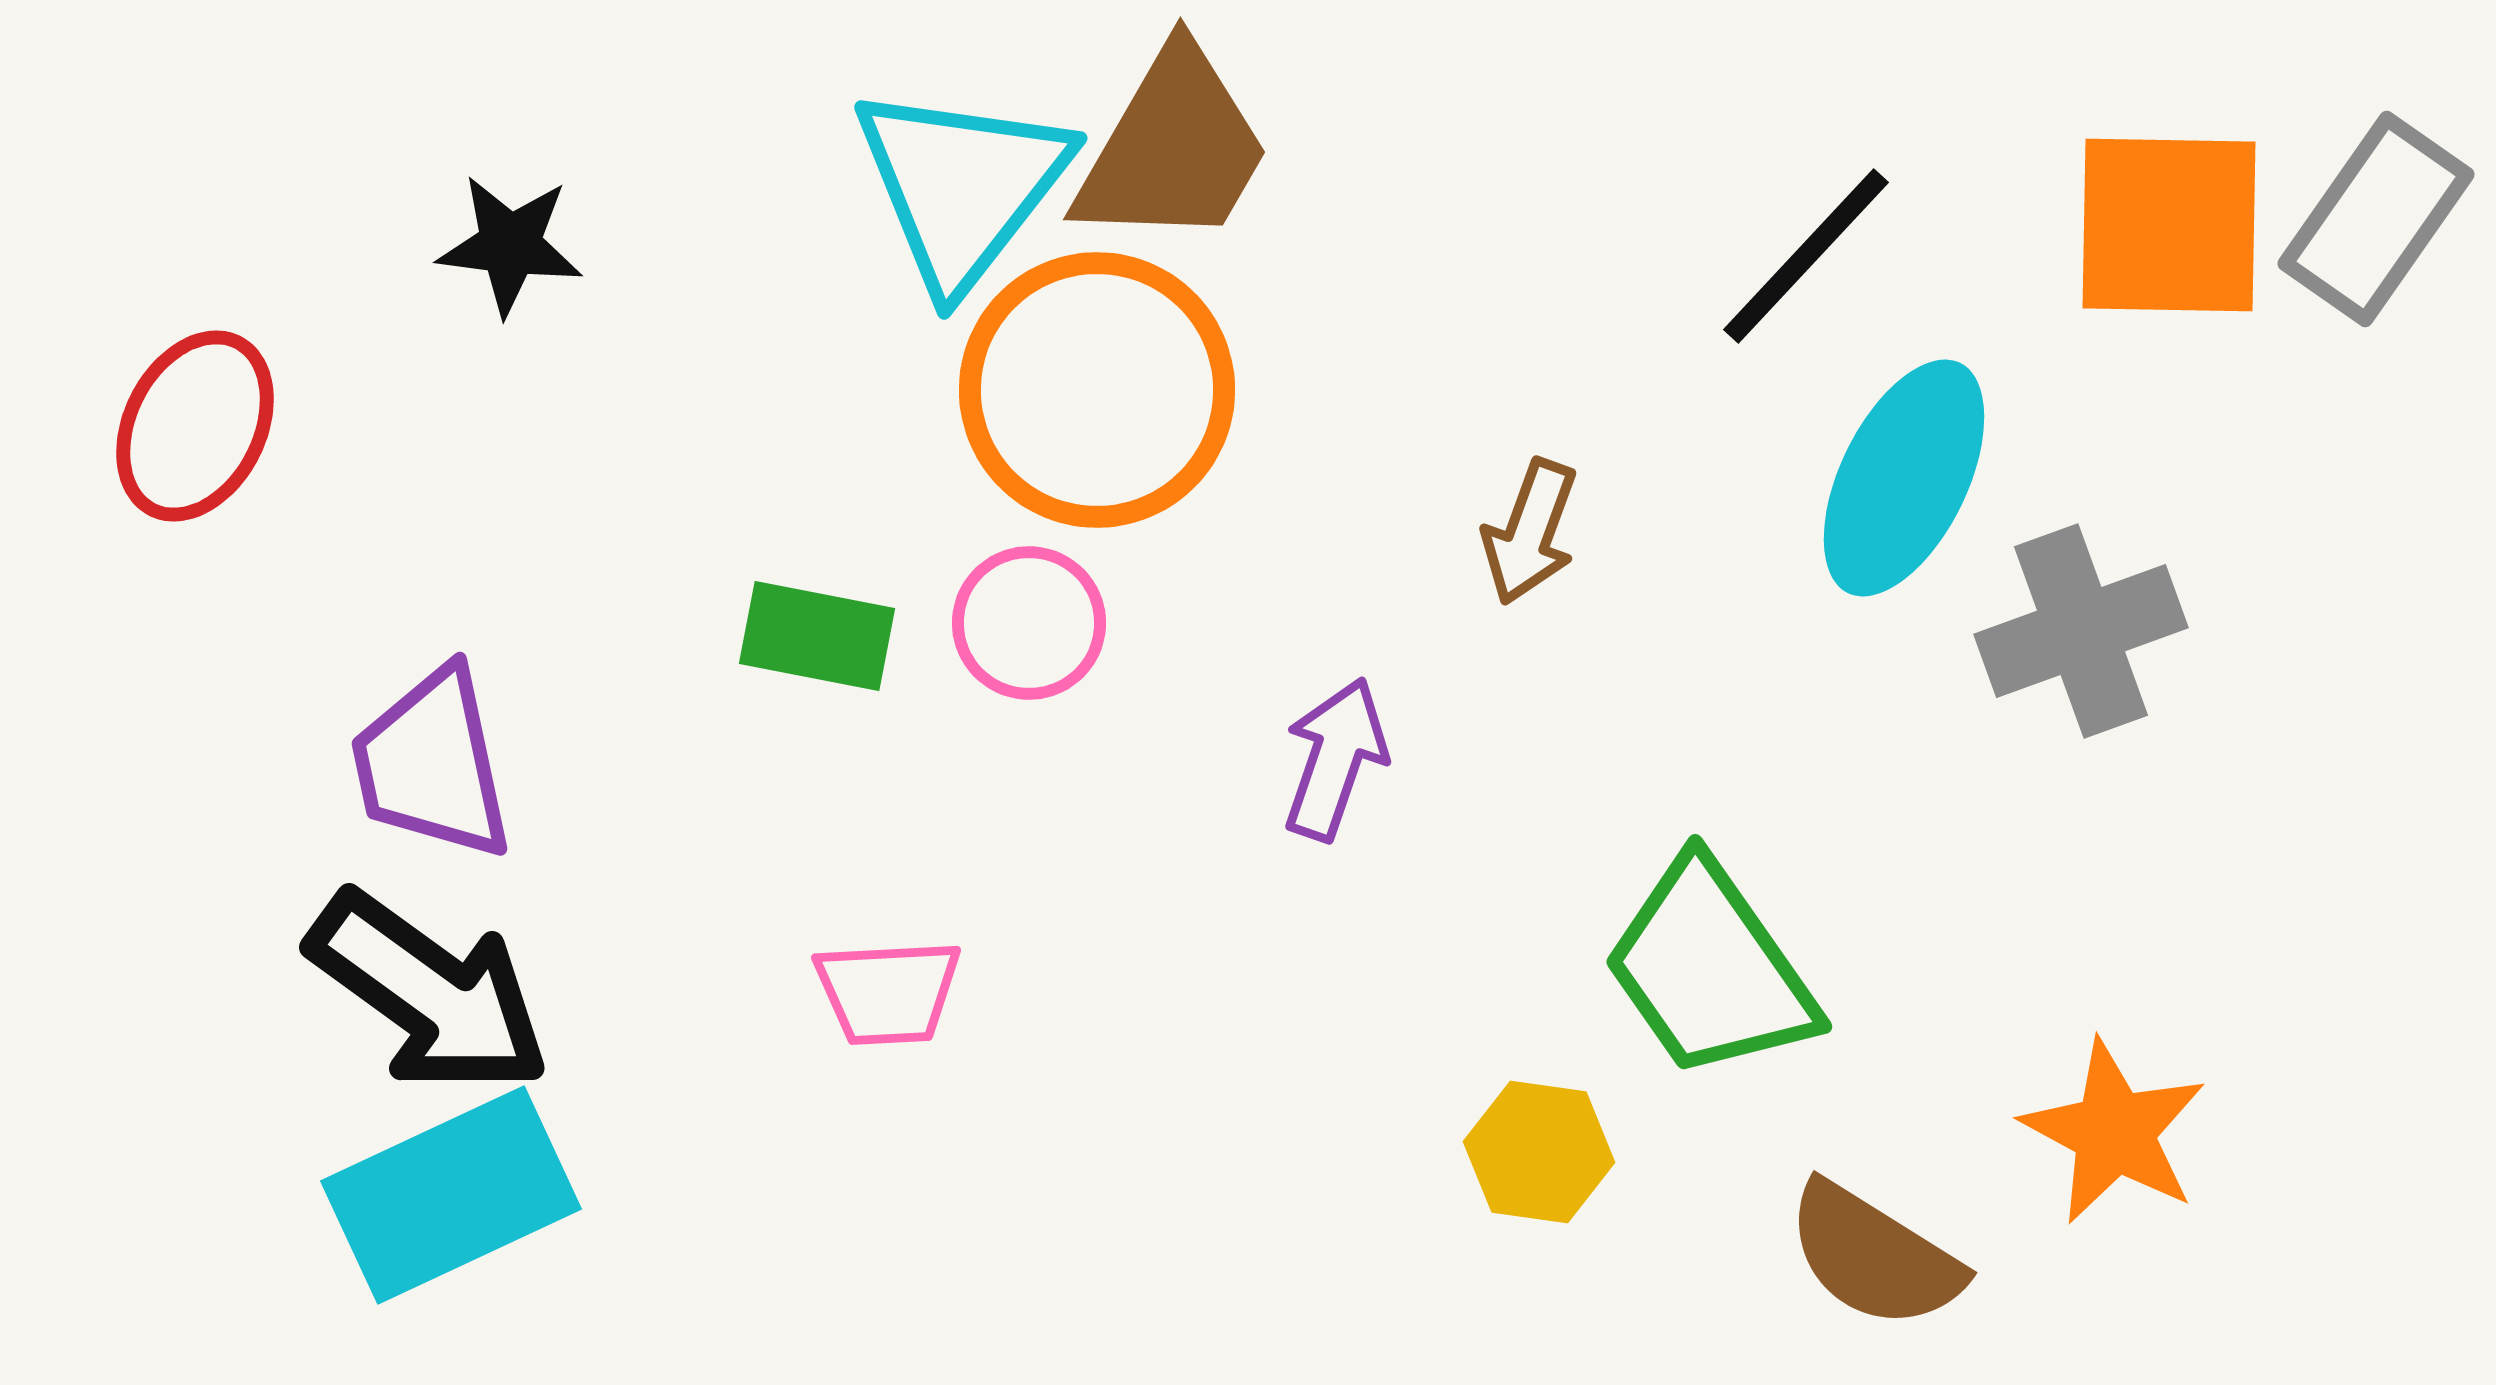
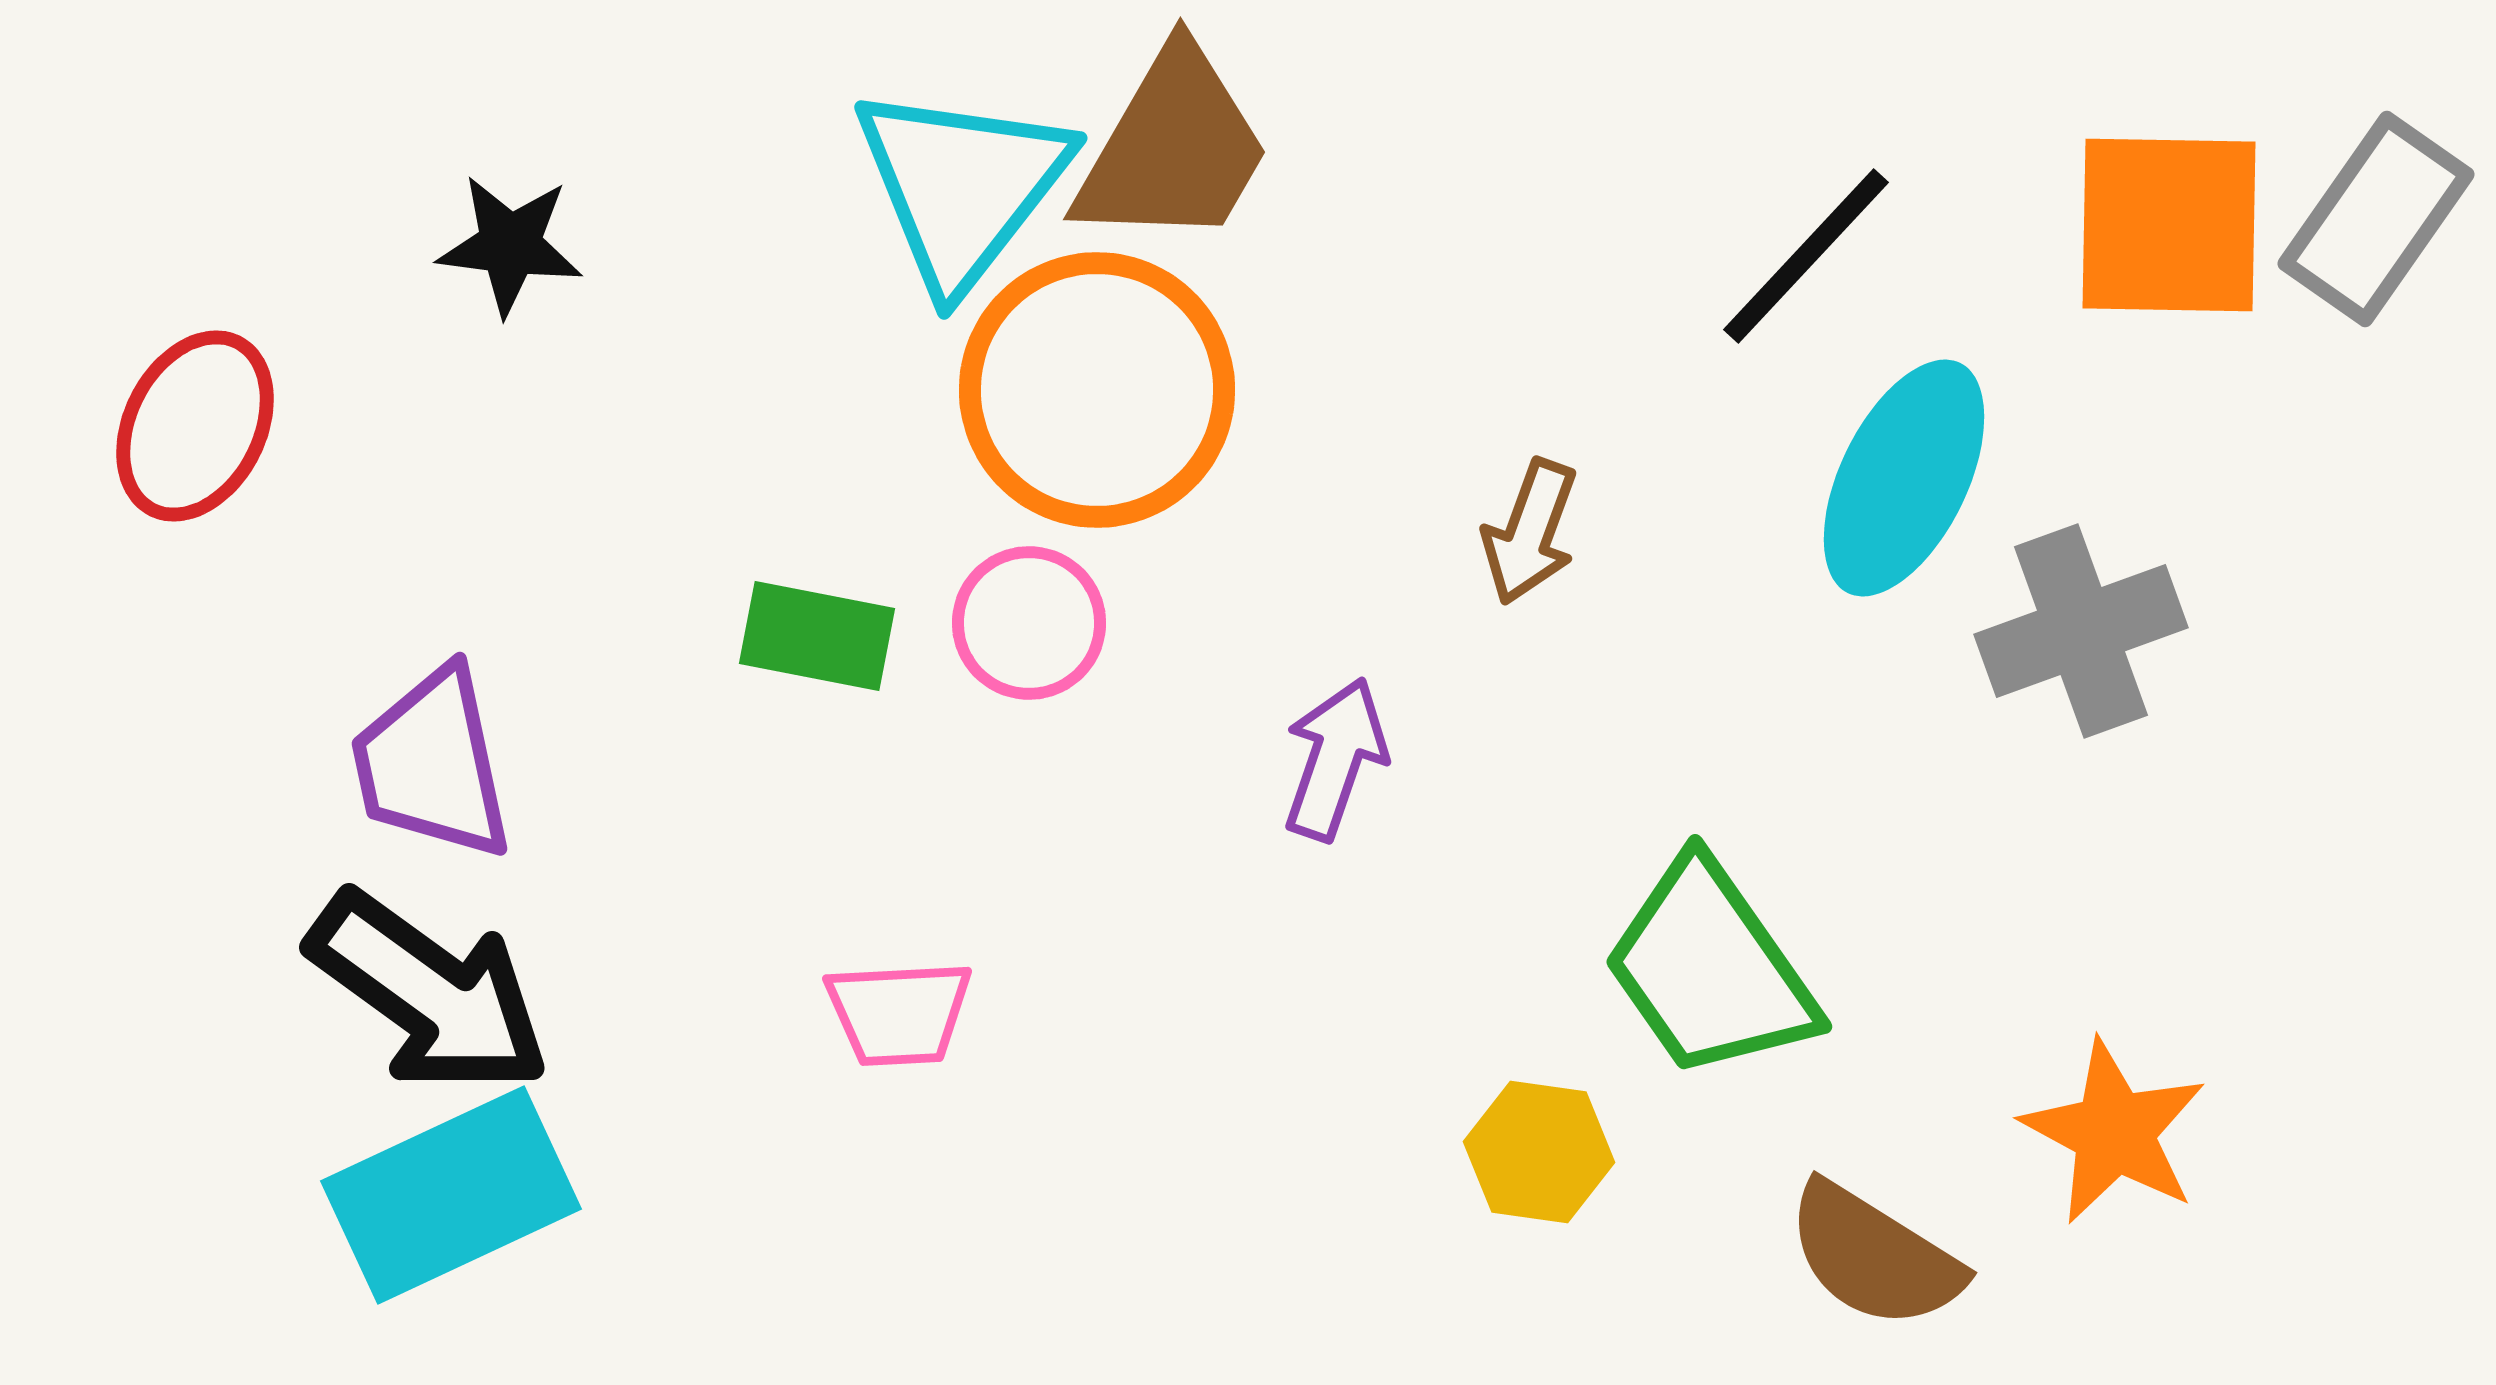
pink trapezoid: moved 11 px right, 21 px down
